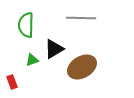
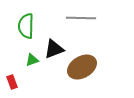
green semicircle: moved 1 px down
black triangle: rotated 10 degrees clockwise
